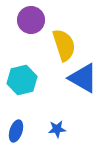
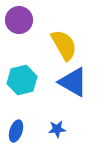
purple circle: moved 12 px left
yellow semicircle: rotated 12 degrees counterclockwise
blue triangle: moved 10 px left, 4 px down
